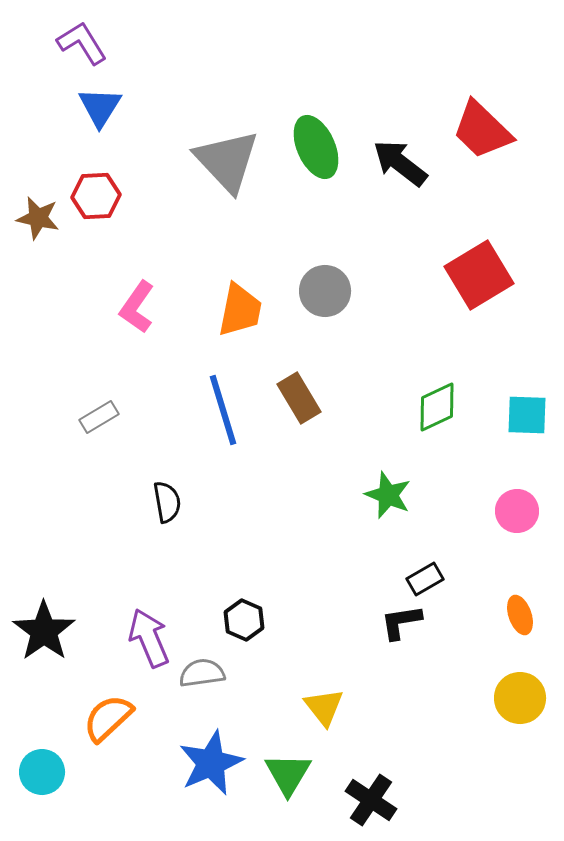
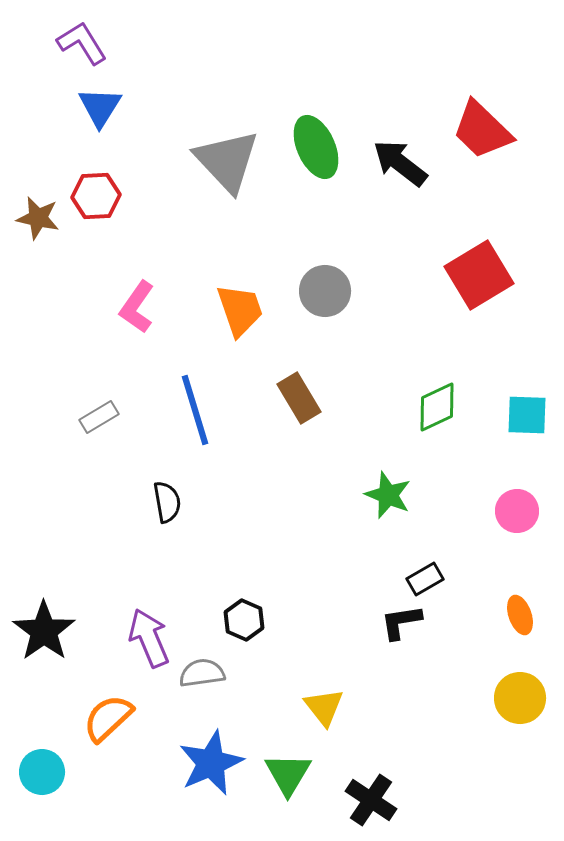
orange trapezoid: rotated 30 degrees counterclockwise
blue line: moved 28 px left
